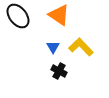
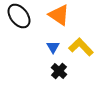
black ellipse: moved 1 px right
black cross: rotated 14 degrees clockwise
